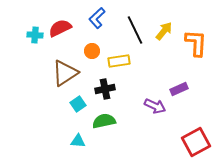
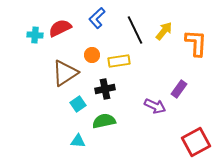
orange circle: moved 4 px down
purple rectangle: rotated 30 degrees counterclockwise
